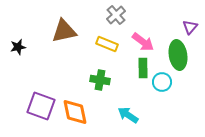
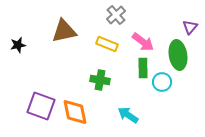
black star: moved 2 px up
